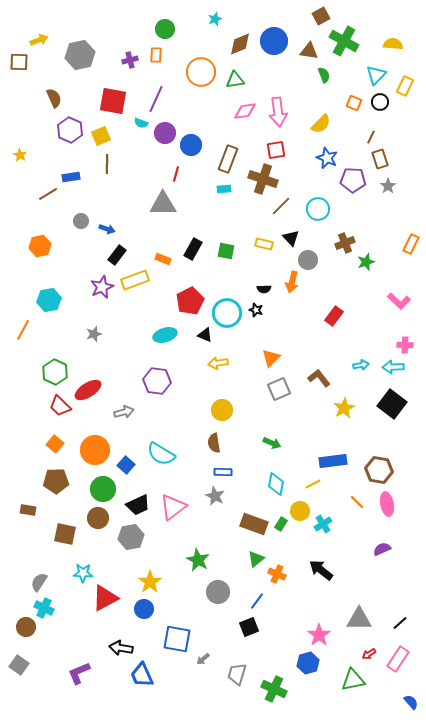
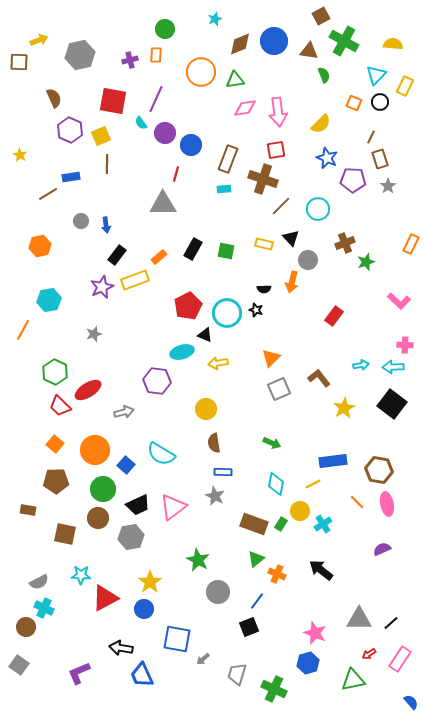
pink diamond at (245, 111): moved 3 px up
cyan semicircle at (141, 123): rotated 32 degrees clockwise
blue arrow at (107, 229): moved 1 px left, 4 px up; rotated 63 degrees clockwise
orange rectangle at (163, 259): moved 4 px left, 2 px up; rotated 63 degrees counterclockwise
red pentagon at (190, 301): moved 2 px left, 5 px down
cyan ellipse at (165, 335): moved 17 px right, 17 px down
yellow circle at (222, 410): moved 16 px left, 1 px up
cyan star at (83, 573): moved 2 px left, 2 px down
gray semicircle at (39, 582): rotated 150 degrees counterclockwise
black line at (400, 623): moved 9 px left
pink star at (319, 635): moved 4 px left, 2 px up; rotated 15 degrees counterclockwise
pink rectangle at (398, 659): moved 2 px right
